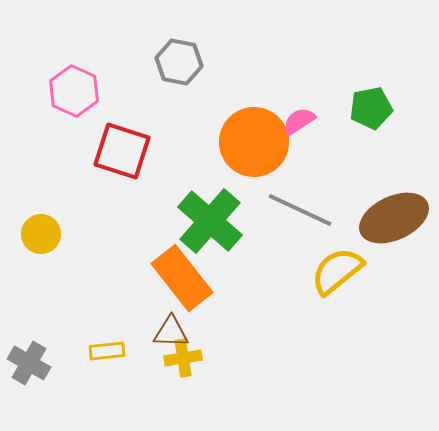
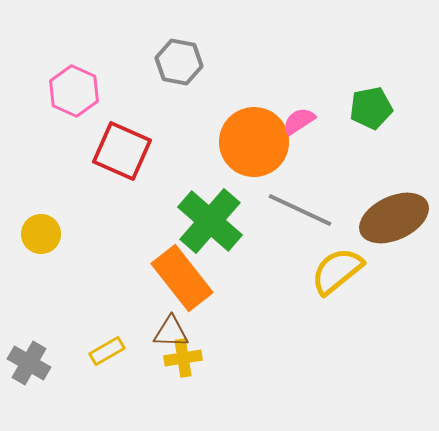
red square: rotated 6 degrees clockwise
yellow rectangle: rotated 24 degrees counterclockwise
